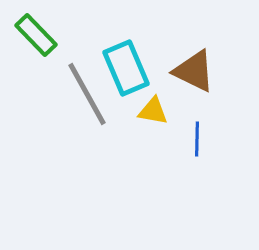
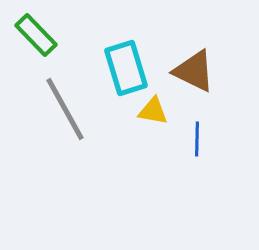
cyan rectangle: rotated 6 degrees clockwise
gray line: moved 22 px left, 15 px down
